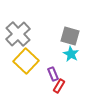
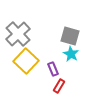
purple rectangle: moved 5 px up
